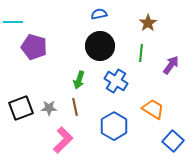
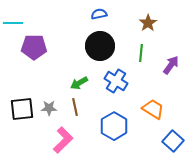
cyan line: moved 1 px down
purple pentagon: rotated 15 degrees counterclockwise
green arrow: moved 3 px down; rotated 42 degrees clockwise
black square: moved 1 px right, 1 px down; rotated 15 degrees clockwise
